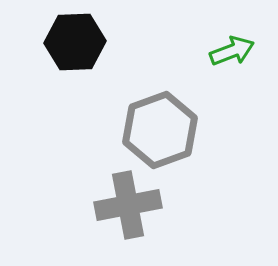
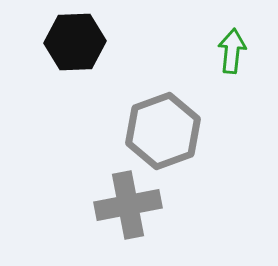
green arrow: rotated 63 degrees counterclockwise
gray hexagon: moved 3 px right, 1 px down
